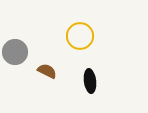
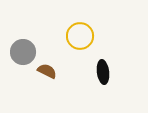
gray circle: moved 8 px right
black ellipse: moved 13 px right, 9 px up
